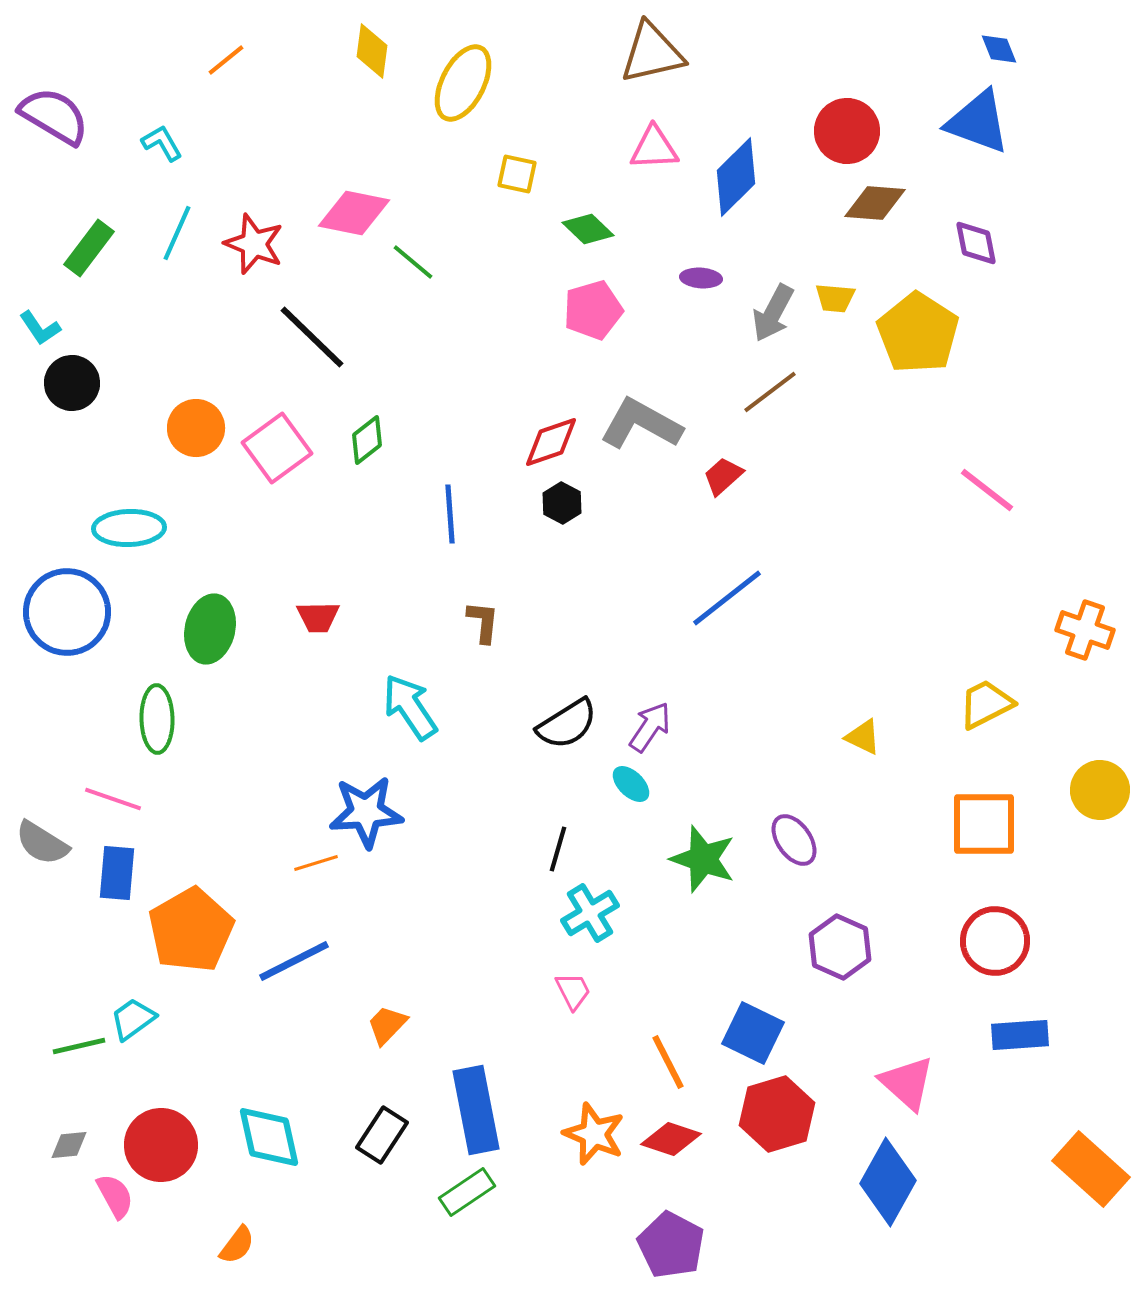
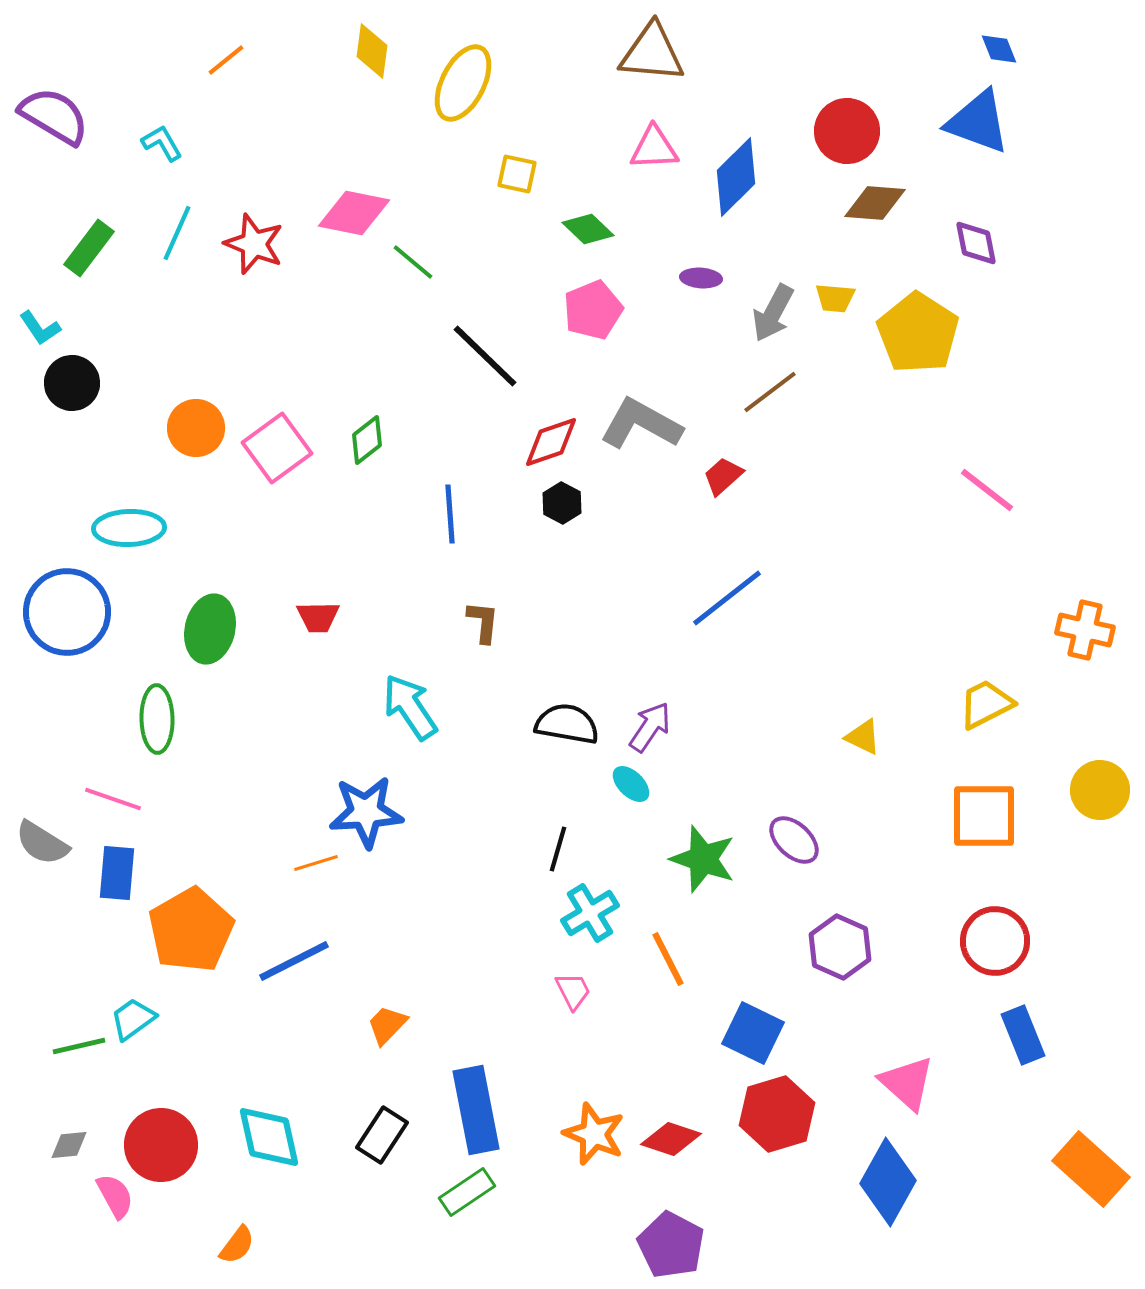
brown triangle at (652, 53): rotated 18 degrees clockwise
pink pentagon at (593, 310): rotated 6 degrees counterclockwise
black line at (312, 337): moved 173 px right, 19 px down
orange cross at (1085, 630): rotated 6 degrees counterclockwise
black semicircle at (567, 724): rotated 138 degrees counterclockwise
orange square at (984, 824): moved 8 px up
purple ellipse at (794, 840): rotated 12 degrees counterclockwise
blue rectangle at (1020, 1035): moved 3 px right; rotated 72 degrees clockwise
orange line at (668, 1062): moved 103 px up
